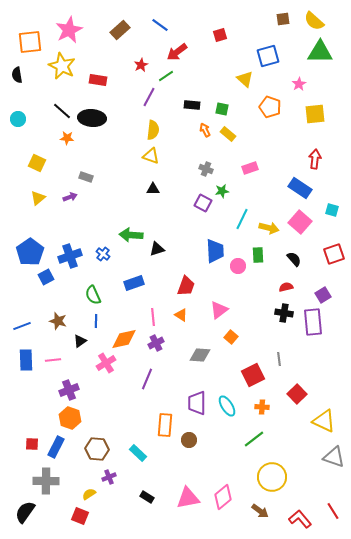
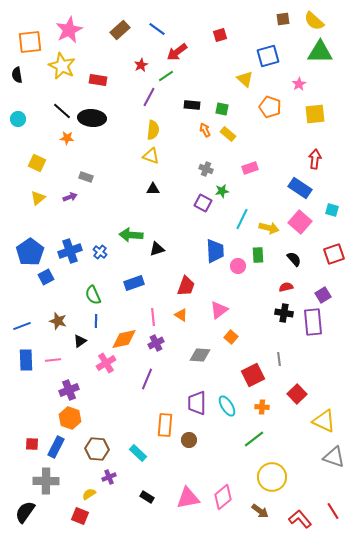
blue line at (160, 25): moved 3 px left, 4 px down
blue cross at (103, 254): moved 3 px left, 2 px up
blue cross at (70, 256): moved 5 px up
